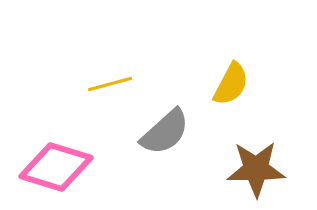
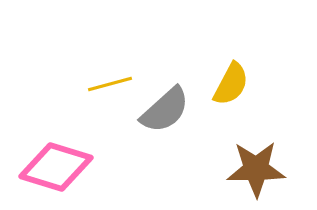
gray semicircle: moved 22 px up
